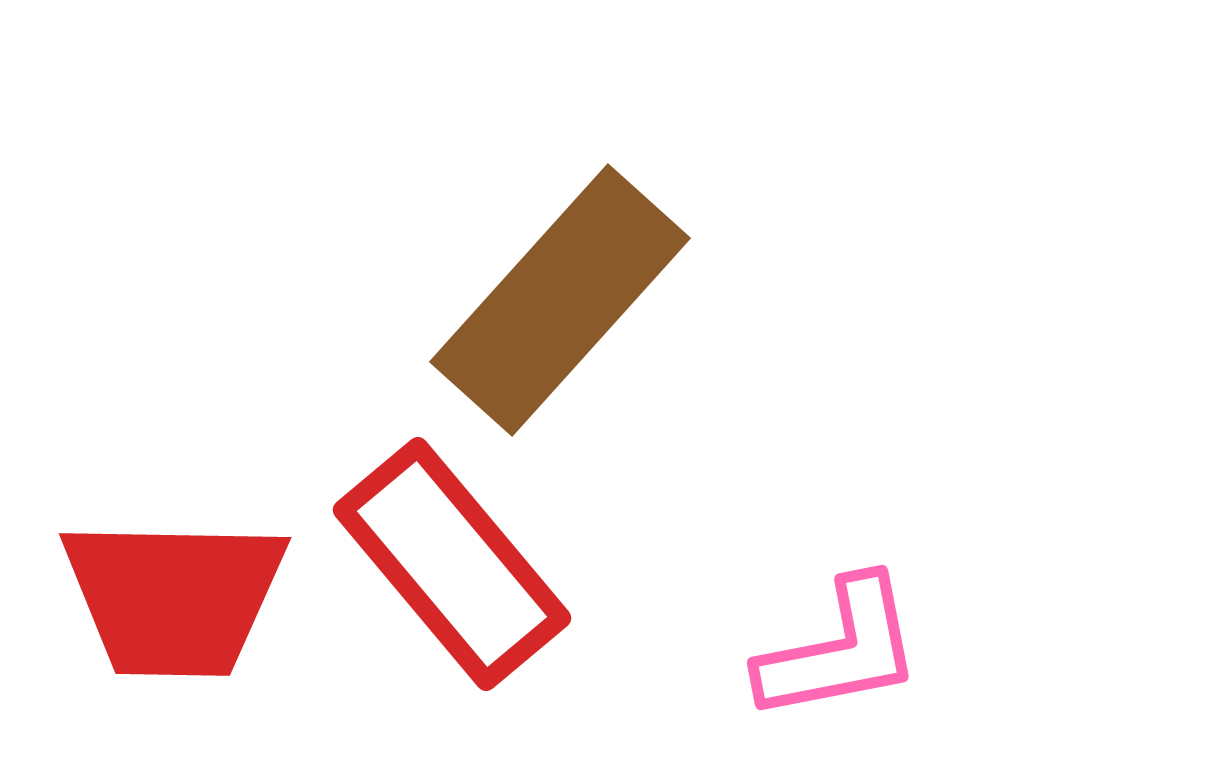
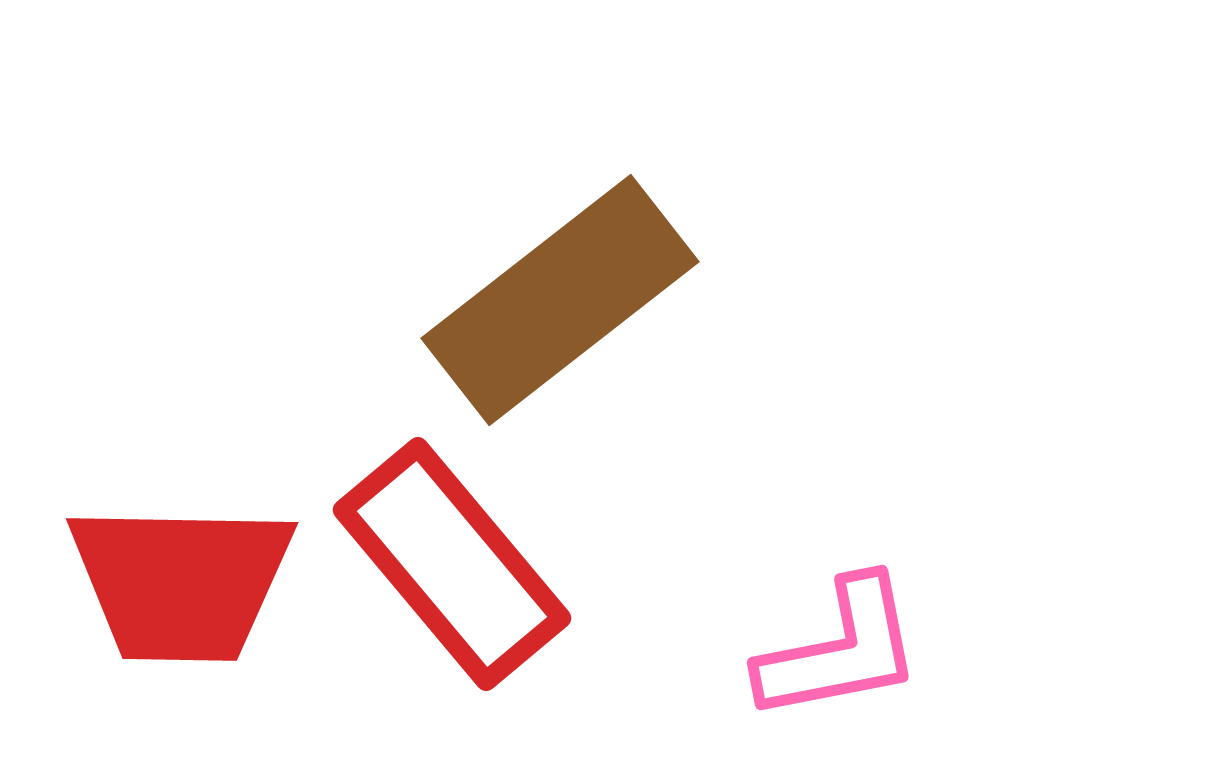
brown rectangle: rotated 10 degrees clockwise
red trapezoid: moved 7 px right, 15 px up
